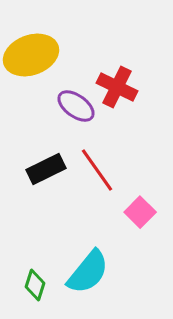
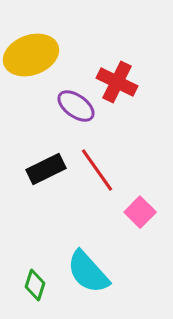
red cross: moved 5 px up
cyan semicircle: rotated 99 degrees clockwise
